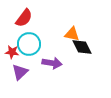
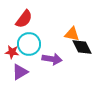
red semicircle: moved 1 px down
purple arrow: moved 4 px up
purple triangle: rotated 12 degrees clockwise
